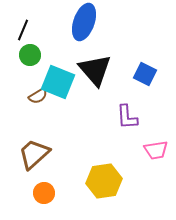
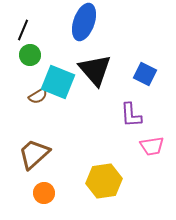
purple L-shape: moved 4 px right, 2 px up
pink trapezoid: moved 4 px left, 4 px up
